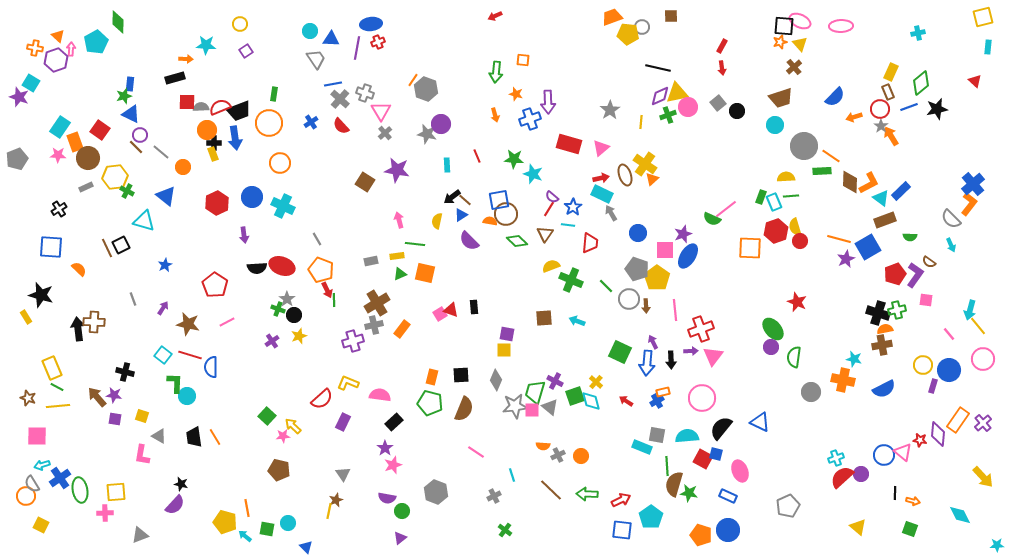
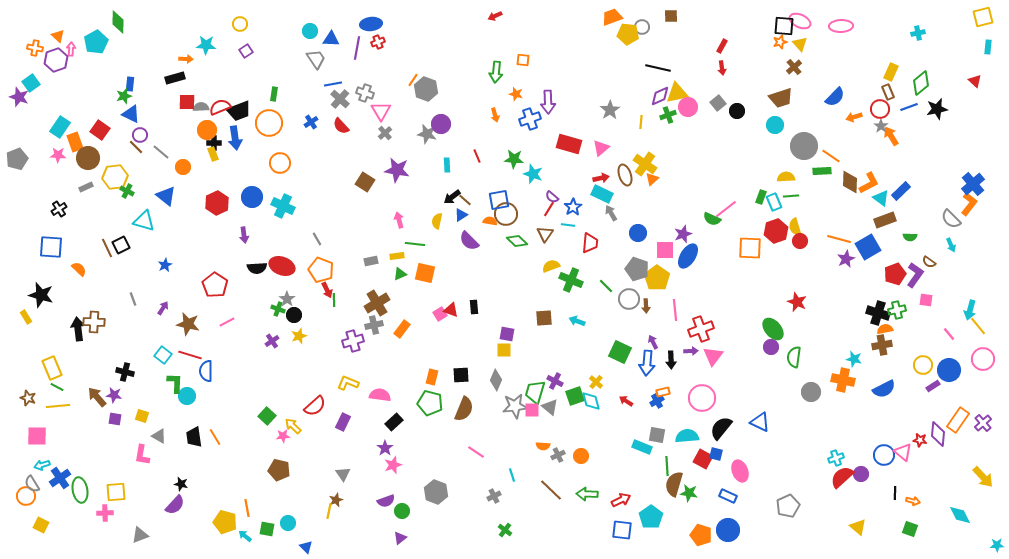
cyan square at (31, 83): rotated 24 degrees clockwise
blue semicircle at (211, 367): moved 5 px left, 4 px down
purple rectangle at (933, 386): rotated 40 degrees clockwise
red semicircle at (322, 399): moved 7 px left, 7 px down
purple semicircle at (387, 498): moved 1 px left, 3 px down; rotated 30 degrees counterclockwise
